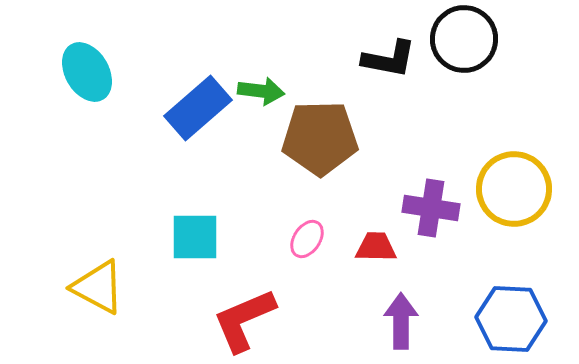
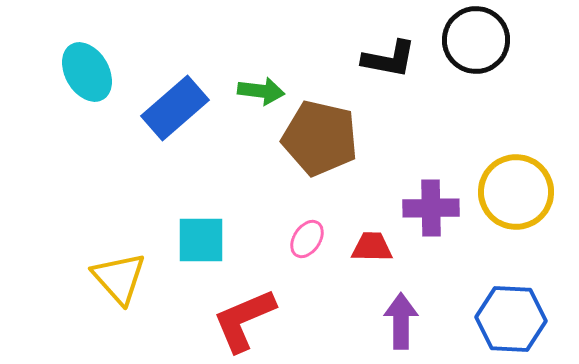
black circle: moved 12 px right, 1 px down
blue rectangle: moved 23 px left
brown pentagon: rotated 14 degrees clockwise
yellow circle: moved 2 px right, 3 px down
purple cross: rotated 10 degrees counterclockwise
cyan square: moved 6 px right, 3 px down
red trapezoid: moved 4 px left
yellow triangle: moved 21 px right, 9 px up; rotated 20 degrees clockwise
